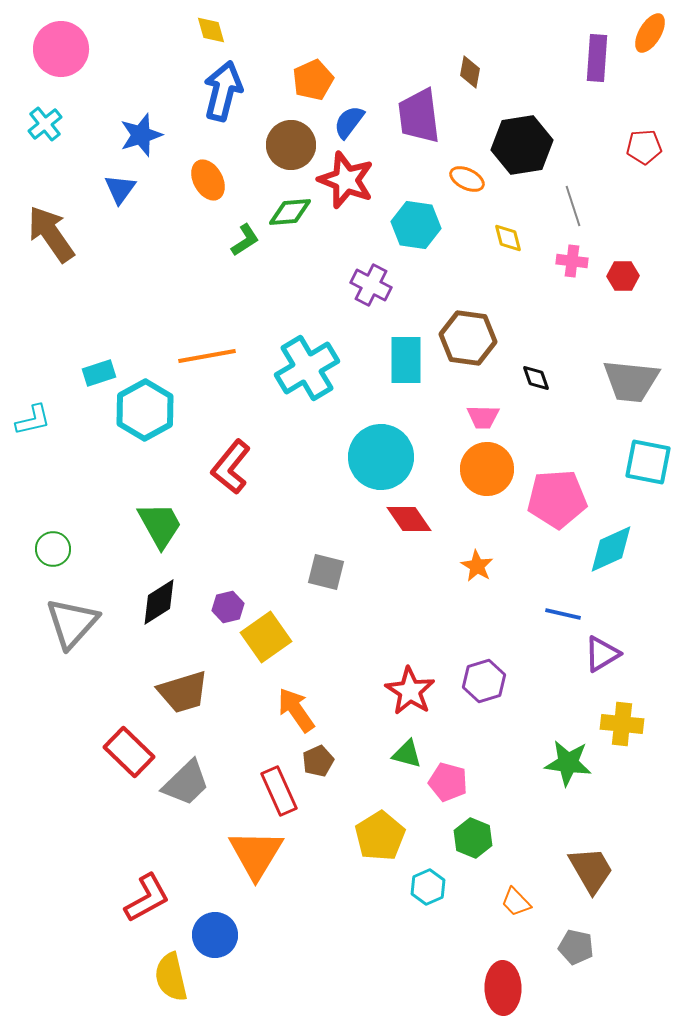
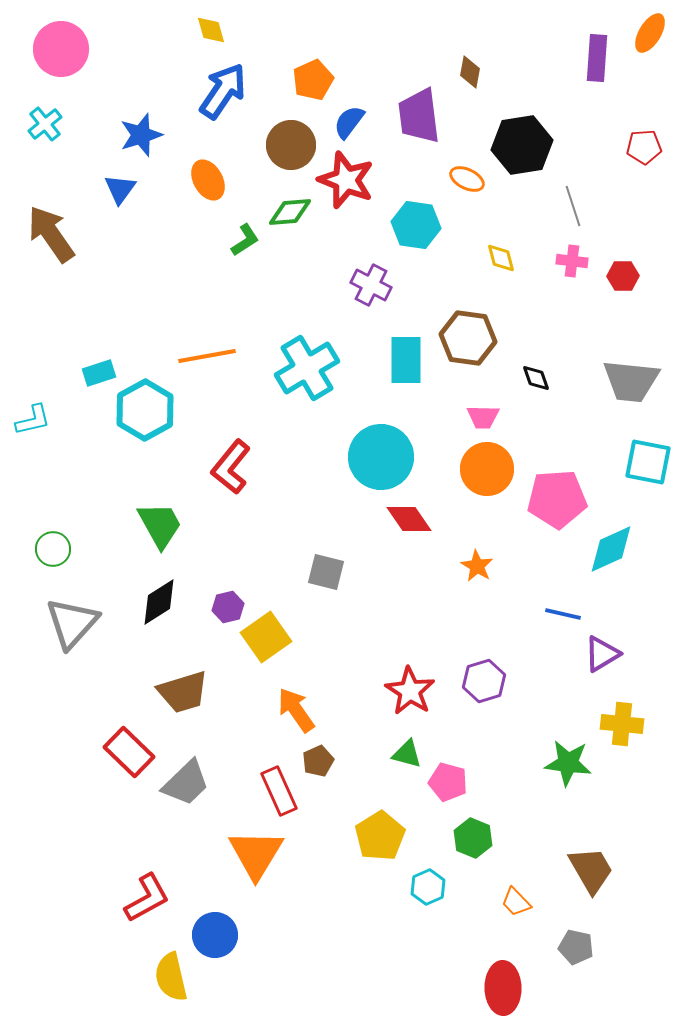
blue arrow at (223, 91): rotated 20 degrees clockwise
yellow diamond at (508, 238): moved 7 px left, 20 px down
